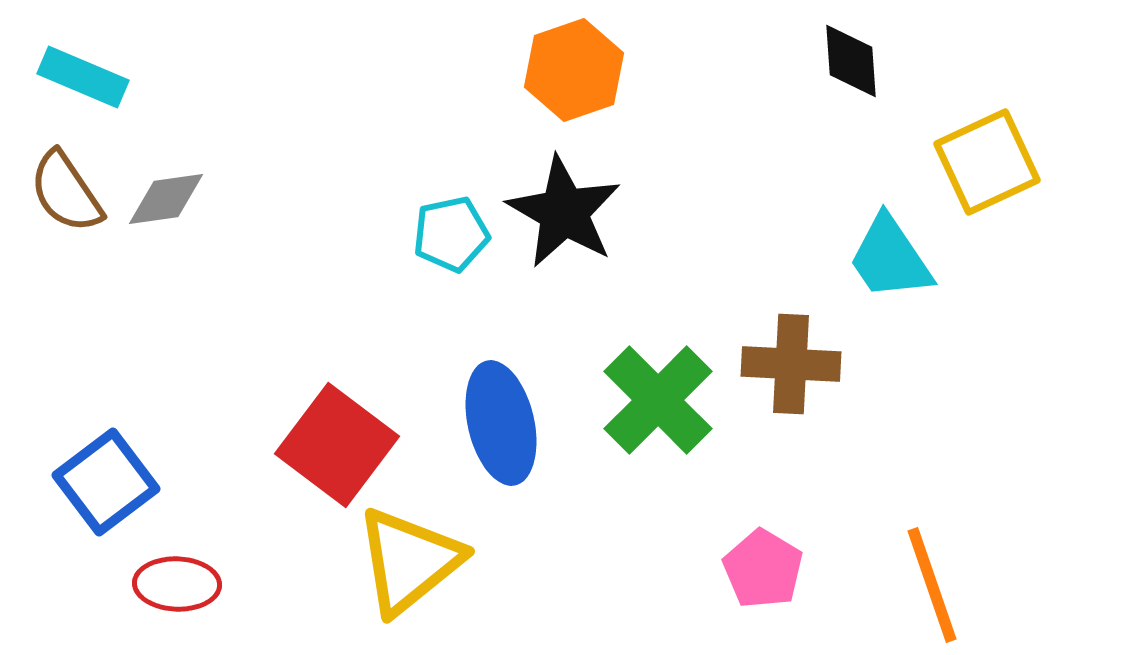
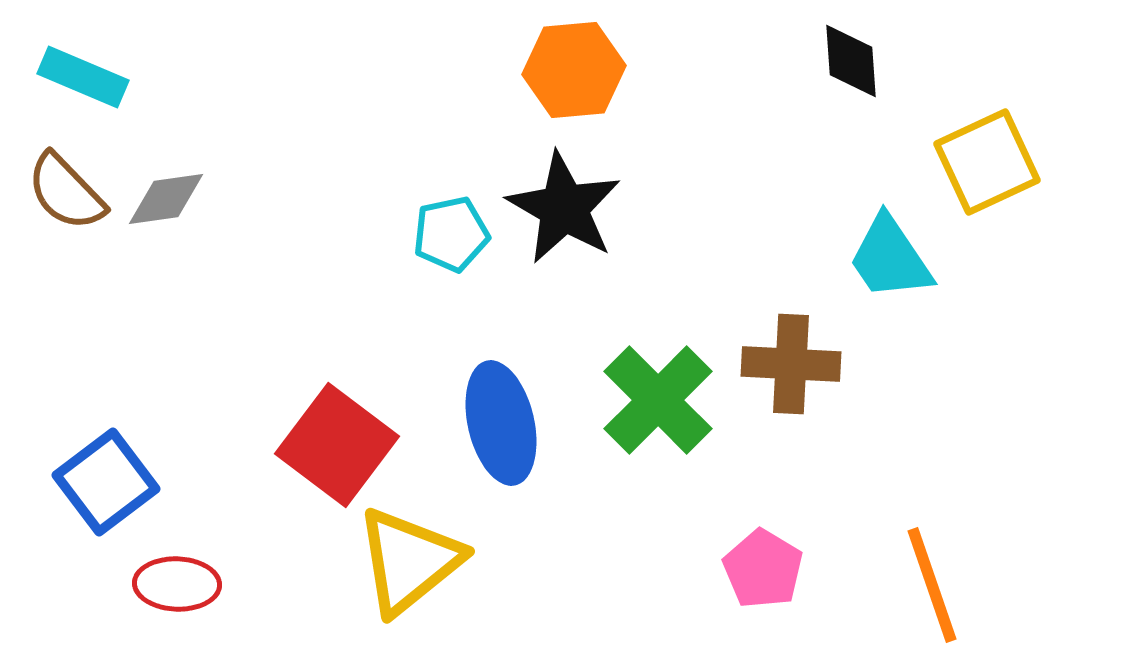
orange hexagon: rotated 14 degrees clockwise
brown semicircle: rotated 10 degrees counterclockwise
black star: moved 4 px up
